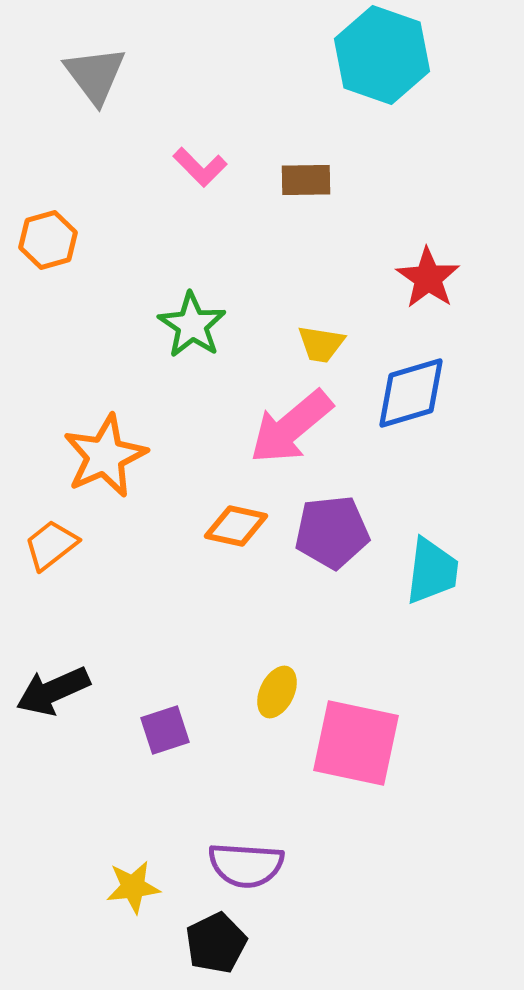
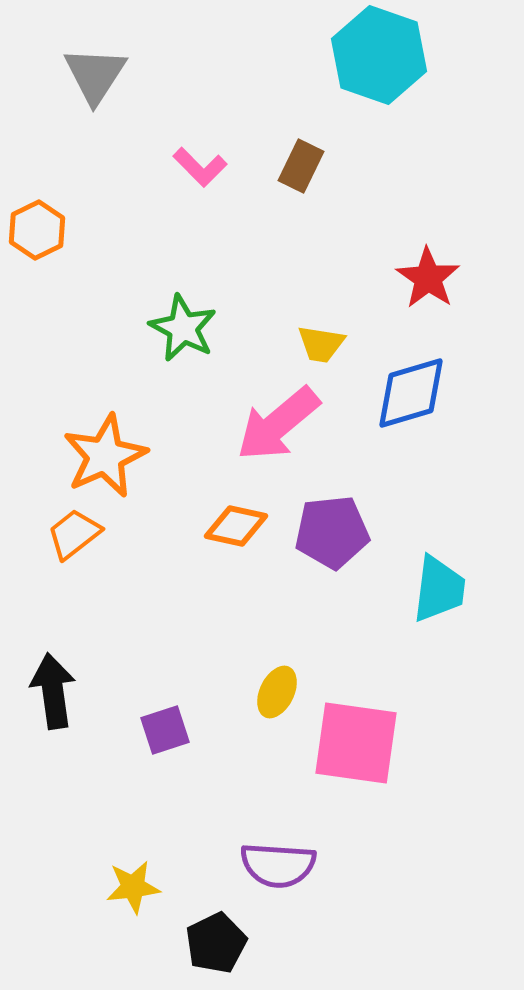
cyan hexagon: moved 3 px left
gray triangle: rotated 10 degrees clockwise
brown rectangle: moved 5 px left, 14 px up; rotated 63 degrees counterclockwise
orange hexagon: moved 11 px left, 10 px up; rotated 10 degrees counterclockwise
green star: moved 9 px left, 3 px down; rotated 6 degrees counterclockwise
pink arrow: moved 13 px left, 3 px up
orange trapezoid: moved 23 px right, 11 px up
cyan trapezoid: moved 7 px right, 18 px down
black arrow: rotated 106 degrees clockwise
pink square: rotated 4 degrees counterclockwise
purple semicircle: moved 32 px right
